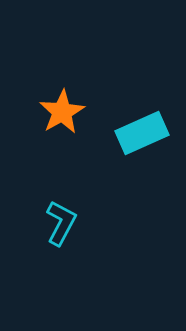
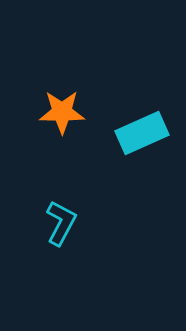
orange star: rotated 30 degrees clockwise
